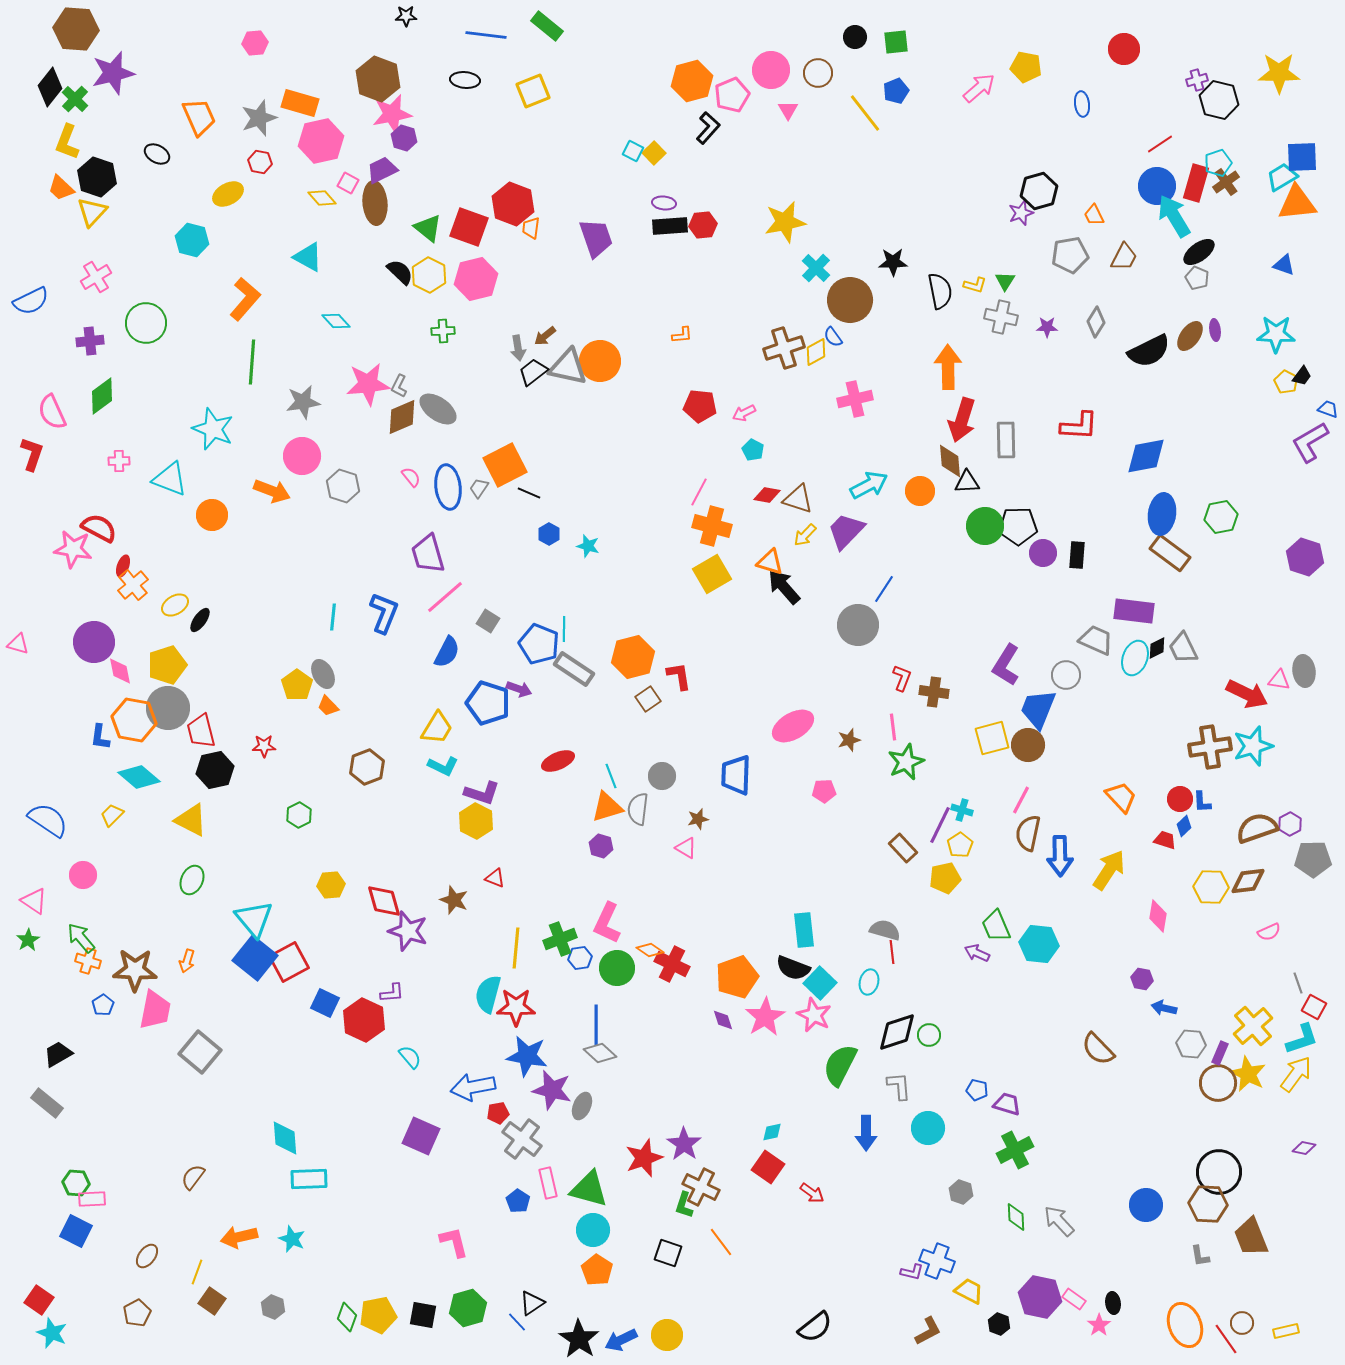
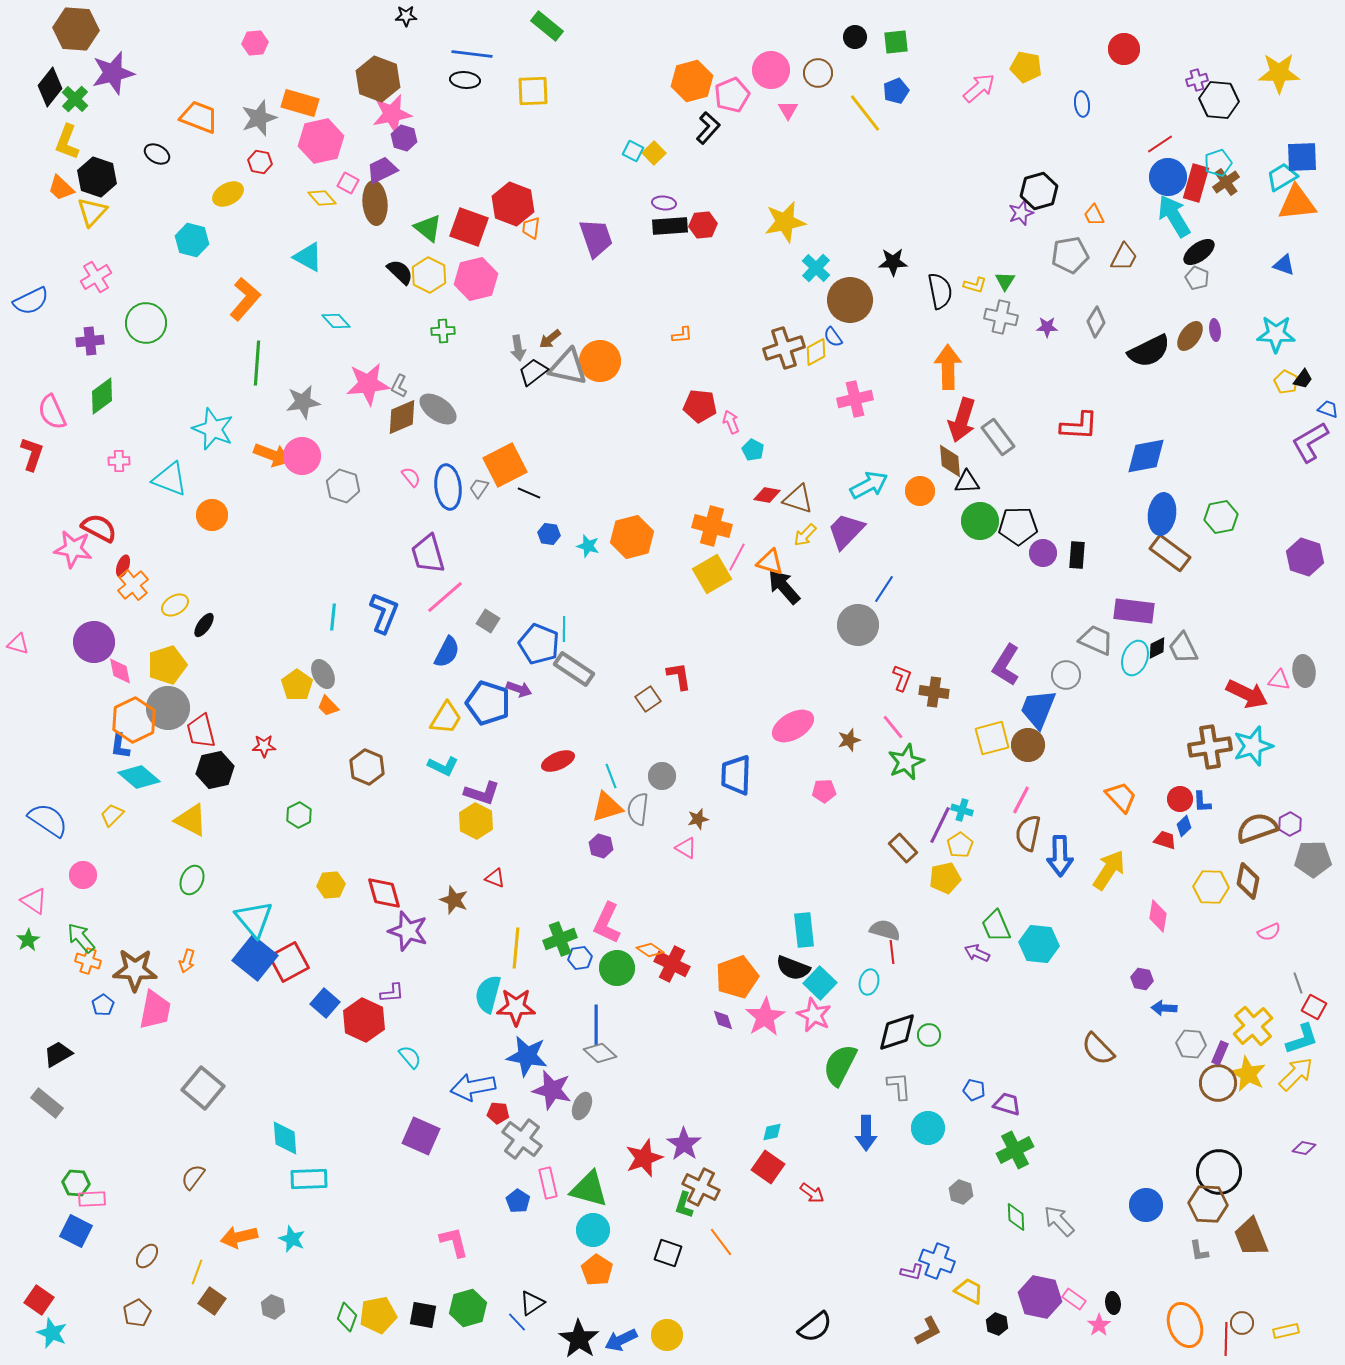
blue line at (486, 35): moved 14 px left, 19 px down
yellow square at (533, 91): rotated 20 degrees clockwise
black hexagon at (1219, 100): rotated 9 degrees counterclockwise
orange trapezoid at (199, 117): rotated 45 degrees counterclockwise
blue circle at (1157, 186): moved 11 px right, 9 px up
brown arrow at (545, 336): moved 5 px right, 3 px down
green line at (252, 362): moved 5 px right, 1 px down
black trapezoid at (1302, 376): moved 1 px right, 3 px down
pink arrow at (744, 413): moved 13 px left, 9 px down; rotated 95 degrees clockwise
gray rectangle at (1006, 440): moved 8 px left, 3 px up; rotated 36 degrees counterclockwise
orange arrow at (272, 491): moved 36 px up
pink line at (699, 492): moved 38 px right, 65 px down
green circle at (985, 526): moved 5 px left, 5 px up
blue hexagon at (549, 534): rotated 20 degrees counterclockwise
black ellipse at (200, 620): moved 4 px right, 5 px down
orange hexagon at (633, 657): moved 1 px left, 120 px up
orange hexagon at (134, 720): rotated 24 degrees clockwise
pink line at (893, 727): rotated 32 degrees counterclockwise
yellow trapezoid at (437, 728): moved 9 px right, 10 px up
blue L-shape at (100, 737): moved 20 px right, 9 px down
brown hexagon at (367, 767): rotated 16 degrees counterclockwise
brown diamond at (1248, 881): rotated 72 degrees counterclockwise
red diamond at (384, 901): moved 8 px up
blue square at (325, 1003): rotated 16 degrees clockwise
blue arrow at (1164, 1008): rotated 10 degrees counterclockwise
gray square at (200, 1052): moved 3 px right, 36 px down
yellow arrow at (1296, 1074): rotated 9 degrees clockwise
blue pentagon at (977, 1090): moved 3 px left
red pentagon at (498, 1113): rotated 15 degrees clockwise
gray L-shape at (1200, 1256): moved 1 px left, 5 px up
black hexagon at (999, 1324): moved 2 px left
red line at (1226, 1339): rotated 36 degrees clockwise
